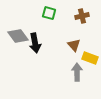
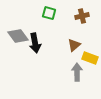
brown triangle: rotated 32 degrees clockwise
